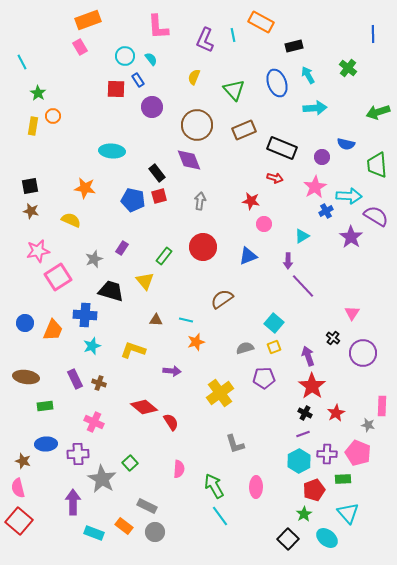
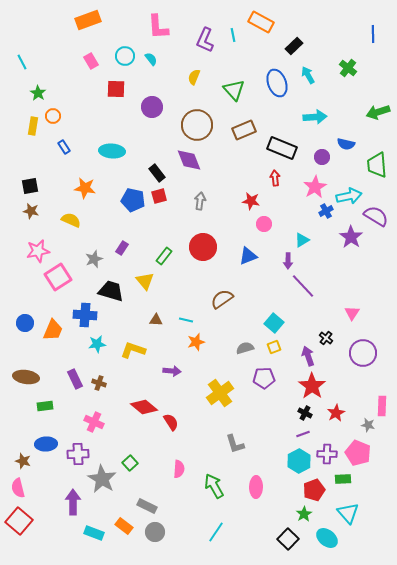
black rectangle at (294, 46): rotated 30 degrees counterclockwise
pink rectangle at (80, 47): moved 11 px right, 14 px down
blue rectangle at (138, 80): moved 74 px left, 67 px down
cyan arrow at (315, 108): moved 9 px down
red arrow at (275, 178): rotated 112 degrees counterclockwise
cyan arrow at (349, 196): rotated 15 degrees counterclockwise
cyan triangle at (302, 236): moved 4 px down
black cross at (333, 338): moved 7 px left
cyan star at (92, 346): moved 5 px right, 2 px up; rotated 12 degrees clockwise
cyan line at (220, 516): moved 4 px left, 16 px down; rotated 70 degrees clockwise
